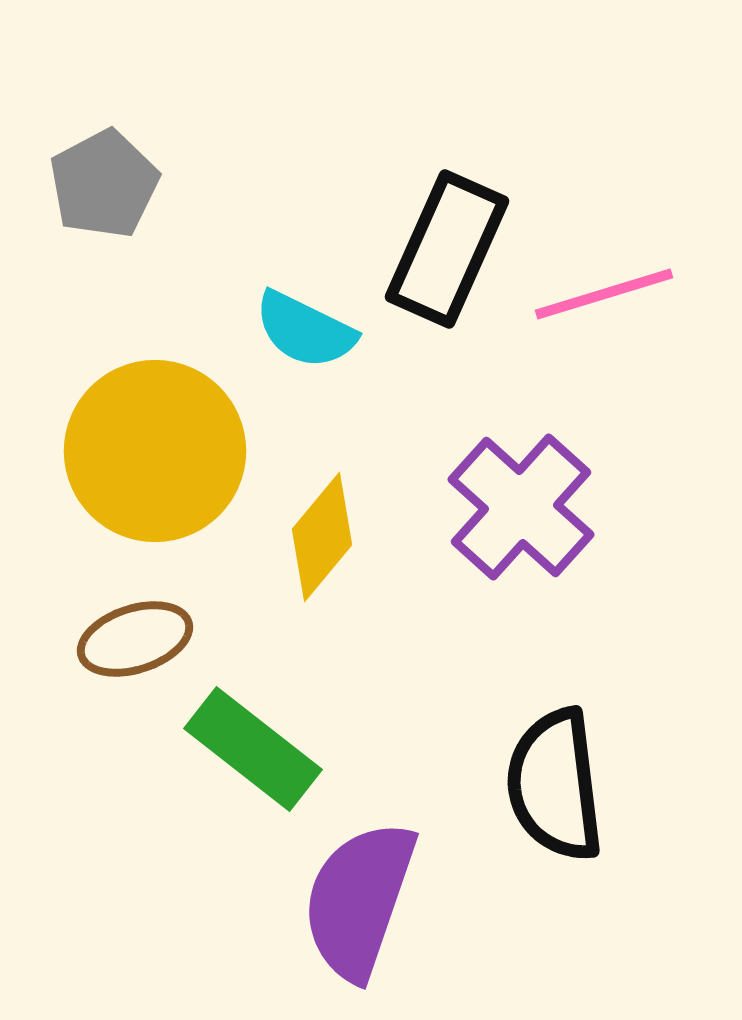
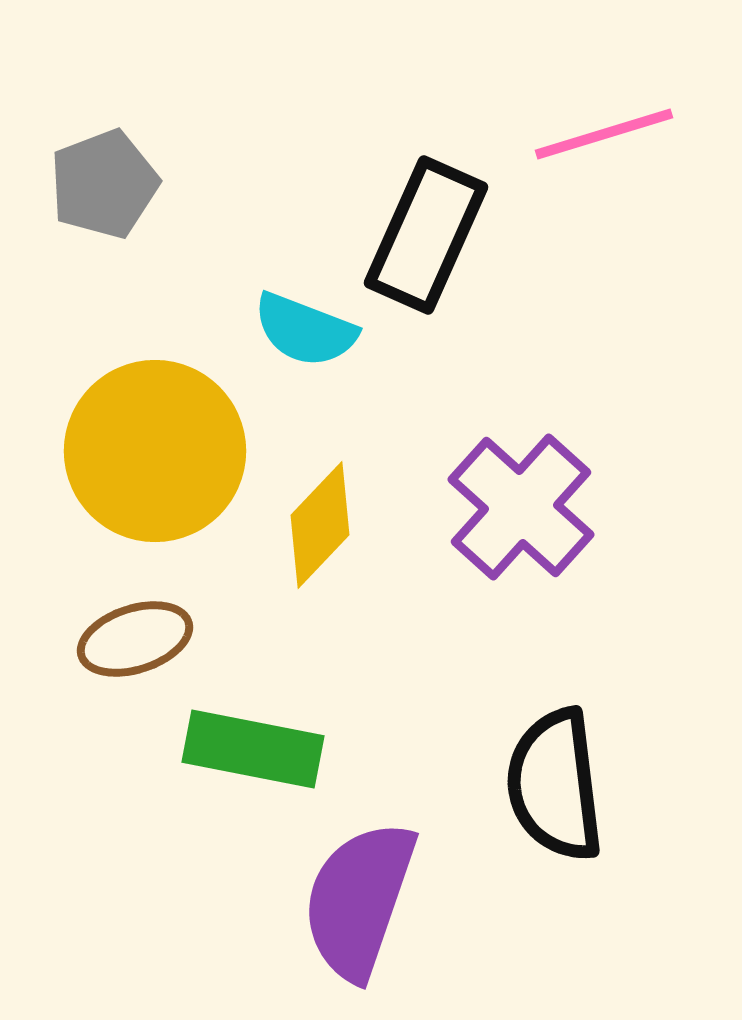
gray pentagon: rotated 7 degrees clockwise
black rectangle: moved 21 px left, 14 px up
pink line: moved 160 px up
cyan semicircle: rotated 5 degrees counterclockwise
yellow diamond: moved 2 px left, 12 px up; rotated 4 degrees clockwise
green rectangle: rotated 27 degrees counterclockwise
